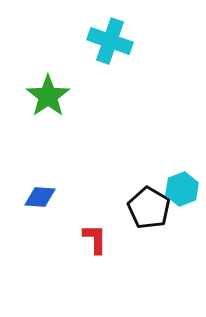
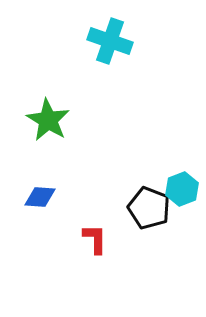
green star: moved 24 px down; rotated 6 degrees counterclockwise
black pentagon: rotated 9 degrees counterclockwise
